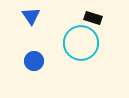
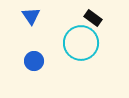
black rectangle: rotated 18 degrees clockwise
